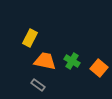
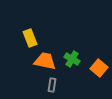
yellow rectangle: rotated 48 degrees counterclockwise
green cross: moved 2 px up
gray rectangle: moved 14 px right; rotated 64 degrees clockwise
